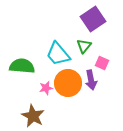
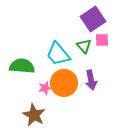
green triangle: rotated 21 degrees counterclockwise
pink square: moved 23 px up; rotated 24 degrees counterclockwise
orange circle: moved 4 px left
pink star: moved 1 px left
brown star: moved 1 px right, 1 px up
